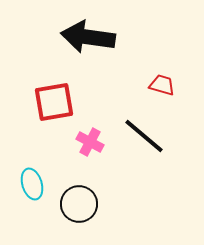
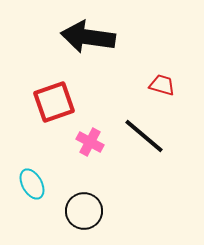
red square: rotated 9 degrees counterclockwise
cyan ellipse: rotated 12 degrees counterclockwise
black circle: moved 5 px right, 7 px down
